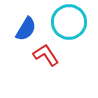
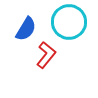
red L-shape: rotated 72 degrees clockwise
